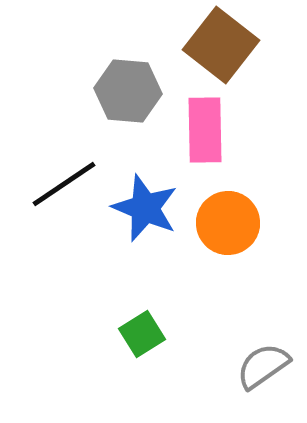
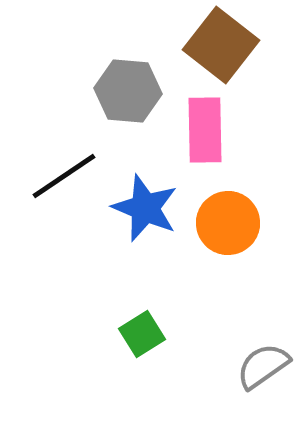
black line: moved 8 px up
